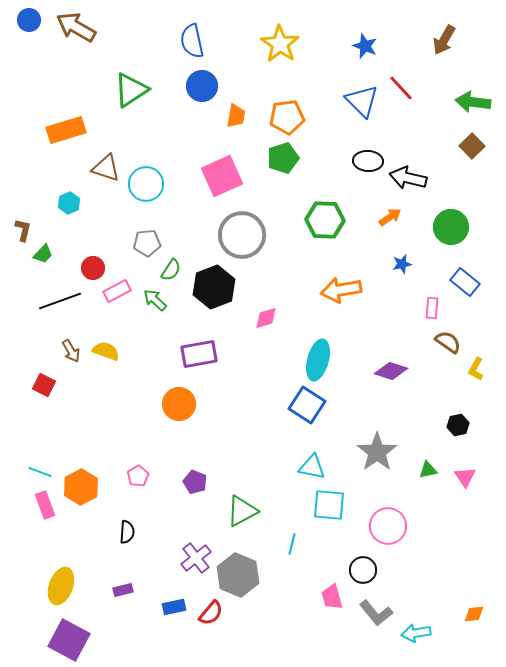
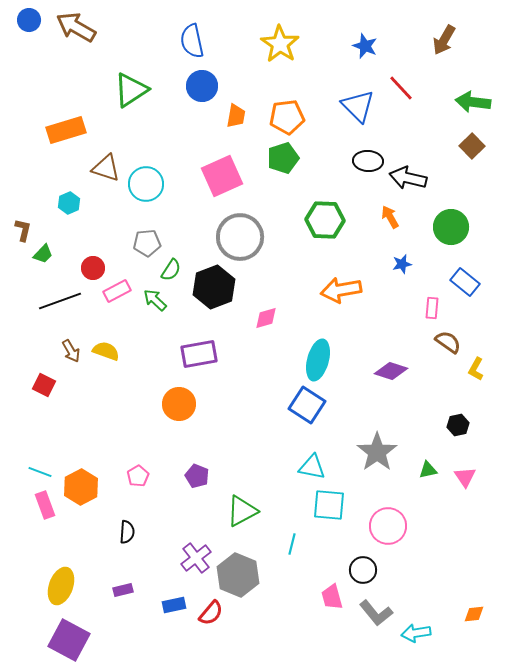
blue triangle at (362, 101): moved 4 px left, 5 px down
orange arrow at (390, 217): rotated 85 degrees counterclockwise
gray circle at (242, 235): moved 2 px left, 2 px down
purple pentagon at (195, 482): moved 2 px right, 6 px up
blue rectangle at (174, 607): moved 2 px up
